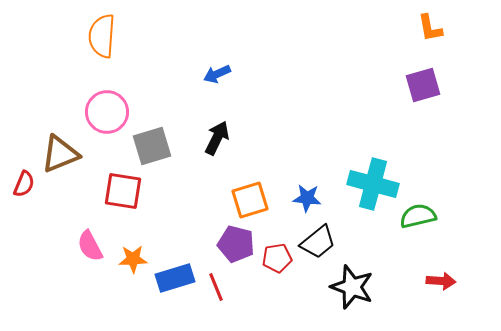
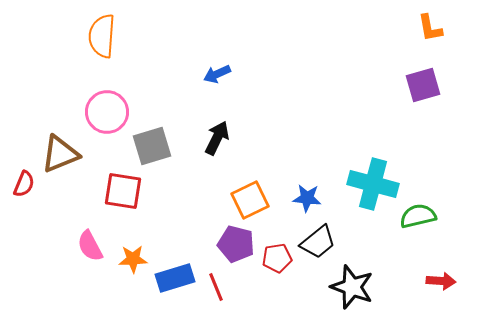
orange square: rotated 9 degrees counterclockwise
